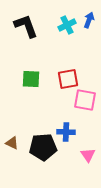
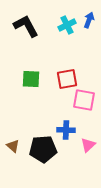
black L-shape: rotated 8 degrees counterclockwise
red square: moved 1 px left
pink square: moved 1 px left
blue cross: moved 2 px up
brown triangle: moved 1 px right, 3 px down; rotated 16 degrees clockwise
black pentagon: moved 2 px down
pink triangle: moved 10 px up; rotated 21 degrees clockwise
